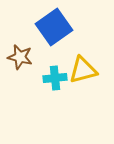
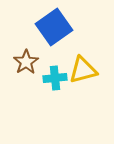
brown star: moved 6 px right, 5 px down; rotated 25 degrees clockwise
